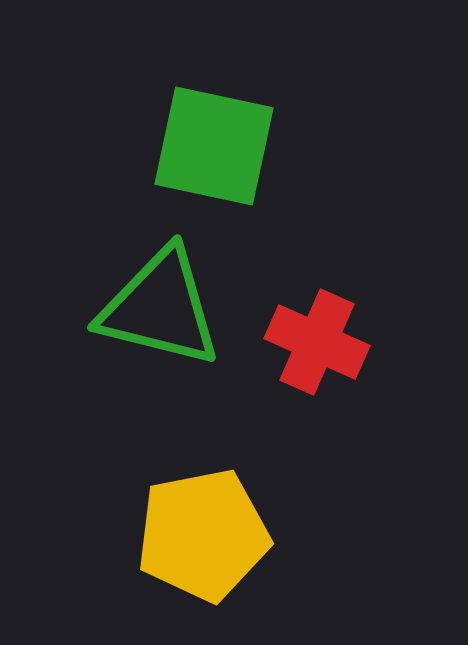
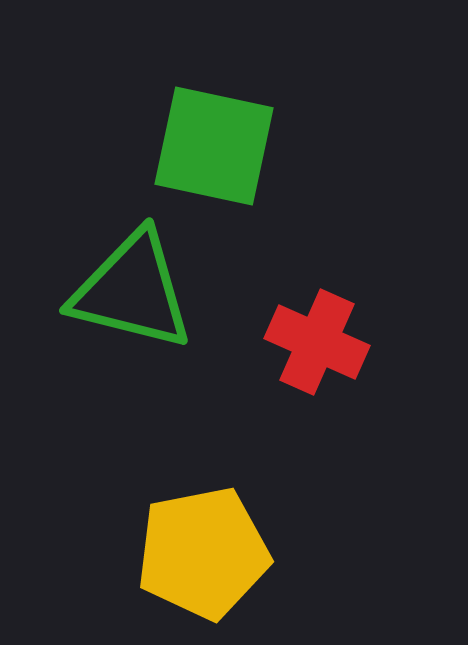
green triangle: moved 28 px left, 17 px up
yellow pentagon: moved 18 px down
